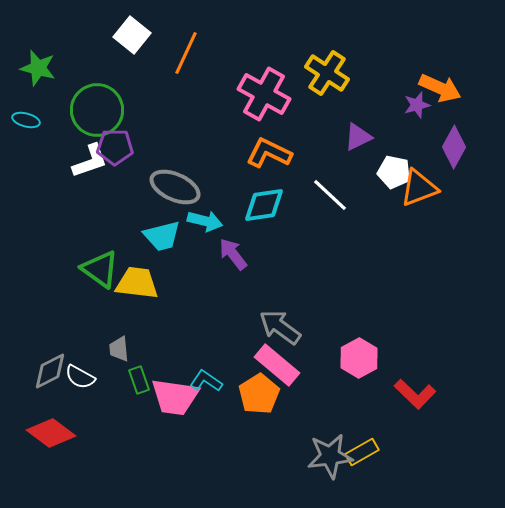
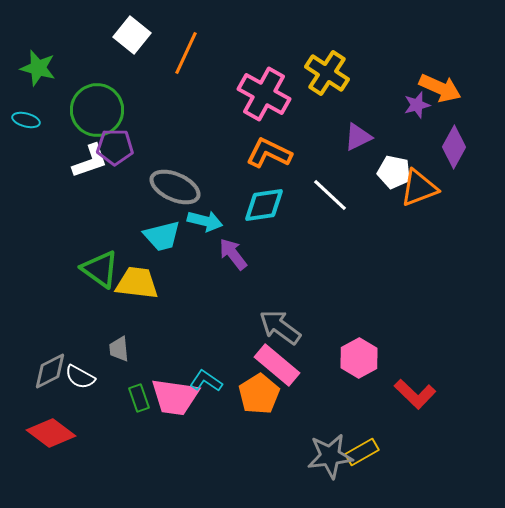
green rectangle: moved 18 px down
